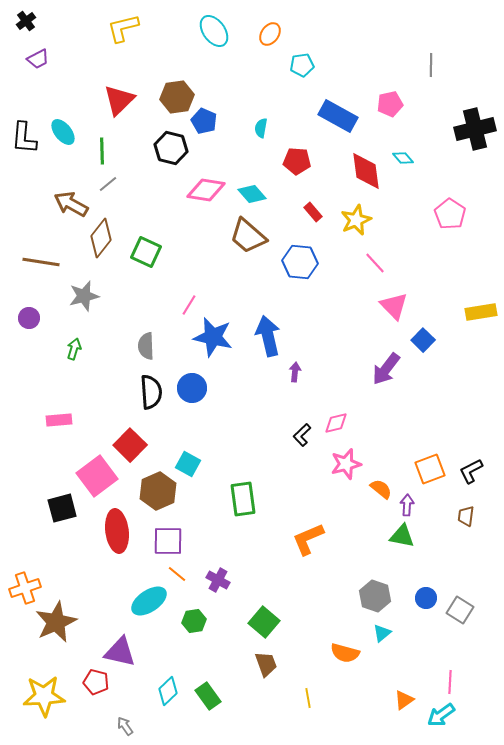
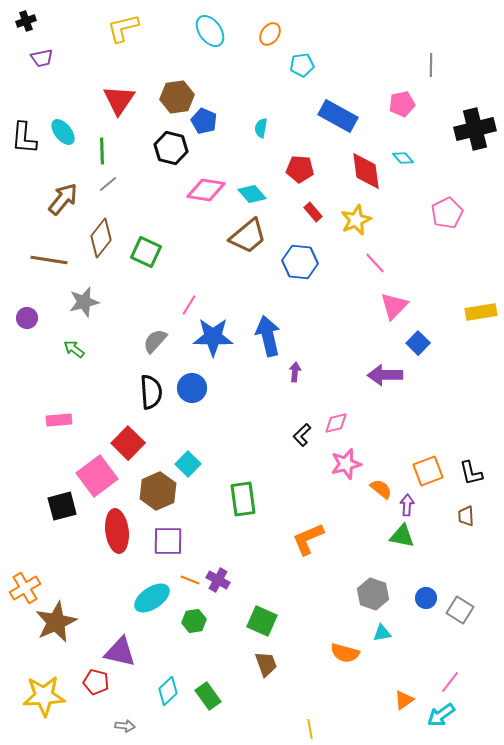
black cross at (26, 21): rotated 18 degrees clockwise
cyan ellipse at (214, 31): moved 4 px left
purple trapezoid at (38, 59): moved 4 px right, 1 px up; rotated 15 degrees clockwise
red triangle at (119, 100): rotated 12 degrees counterclockwise
pink pentagon at (390, 104): moved 12 px right
red pentagon at (297, 161): moved 3 px right, 8 px down
brown arrow at (71, 204): moved 8 px left, 5 px up; rotated 100 degrees clockwise
pink pentagon at (450, 214): moved 3 px left, 1 px up; rotated 12 degrees clockwise
brown trapezoid at (248, 236): rotated 81 degrees counterclockwise
brown line at (41, 262): moved 8 px right, 2 px up
gray star at (84, 296): moved 6 px down
pink triangle at (394, 306): rotated 28 degrees clockwise
purple circle at (29, 318): moved 2 px left
blue star at (213, 337): rotated 12 degrees counterclockwise
blue square at (423, 340): moved 5 px left, 3 px down
gray semicircle at (146, 346): moved 9 px right, 5 px up; rotated 44 degrees clockwise
green arrow at (74, 349): rotated 70 degrees counterclockwise
purple arrow at (386, 369): moved 1 px left, 6 px down; rotated 52 degrees clockwise
red square at (130, 445): moved 2 px left, 2 px up
cyan square at (188, 464): rotated 15 degrees clockwise
orange square at (430, 469): moved 2 px left, 2 px down
black L-shape at (471, 471): moved 2 px down; rotated 76 degrees counterclockwise
black square at (62, 508): moved 2 px up
brown trapezoid at (466, 516): rotated 10 degrees counterclockwise
orange line at (177, 574): moved 13 px right, 6 px down; rotated 18 degrees counterclockwise
orange cross at (25, 588): rotated 12 degrees counterclockwise
gray hexagon at (375, 596): moved 2 px left, 2 px up
cyan ellipse at (149, 601): moved 3 px right, 3 px up
green square at (264, 622): moved 2 px left, 1 px up; rotated 16 degrees counterclockwise
cyan triangle at (382, 633): rotated 30 degrees clockwise
pink line at (450, 682): rotated 35 degrees clockwise
yellow line at (308, 698): moved 2 px right, 31 px down
gray arrow at (125, 726): rotated 132 degrees clockwise
